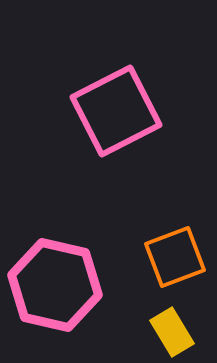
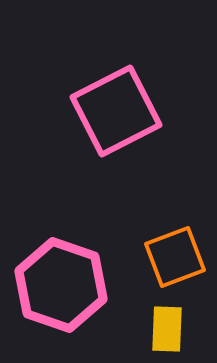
pink hexagon: moved 6 px right; rotated 6 degrees clockwise
yellow rectangle: moved 5 px left, 3 px up; rotated 33 degrees clockwise
